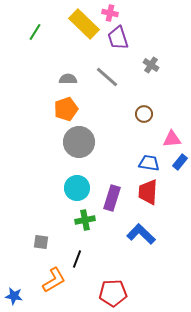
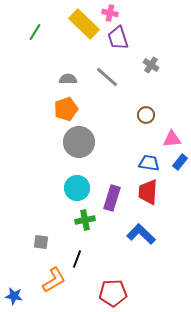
brown circle: moved 2 px right, 1 px down
